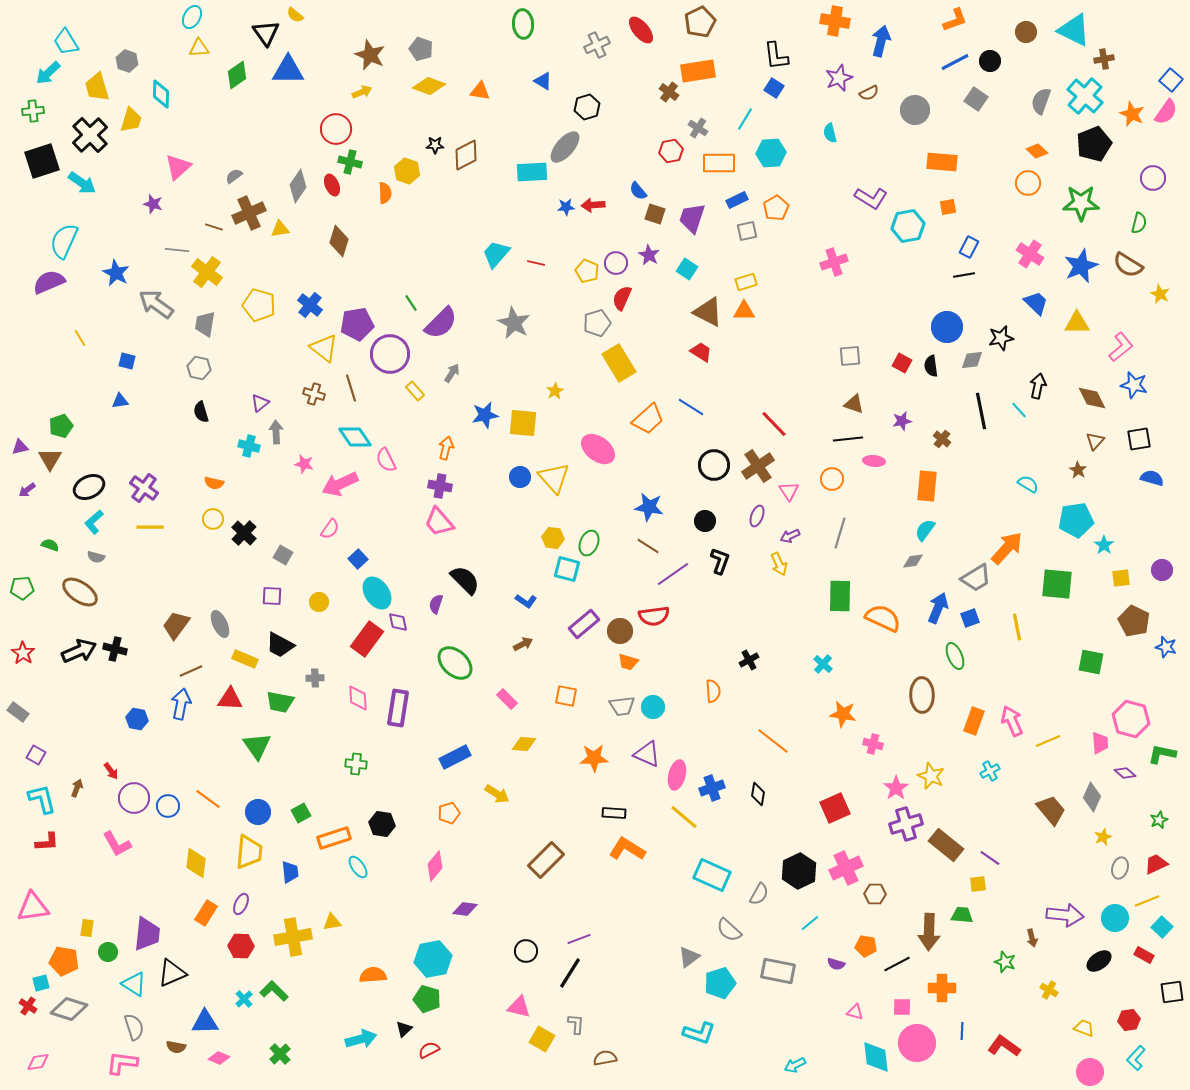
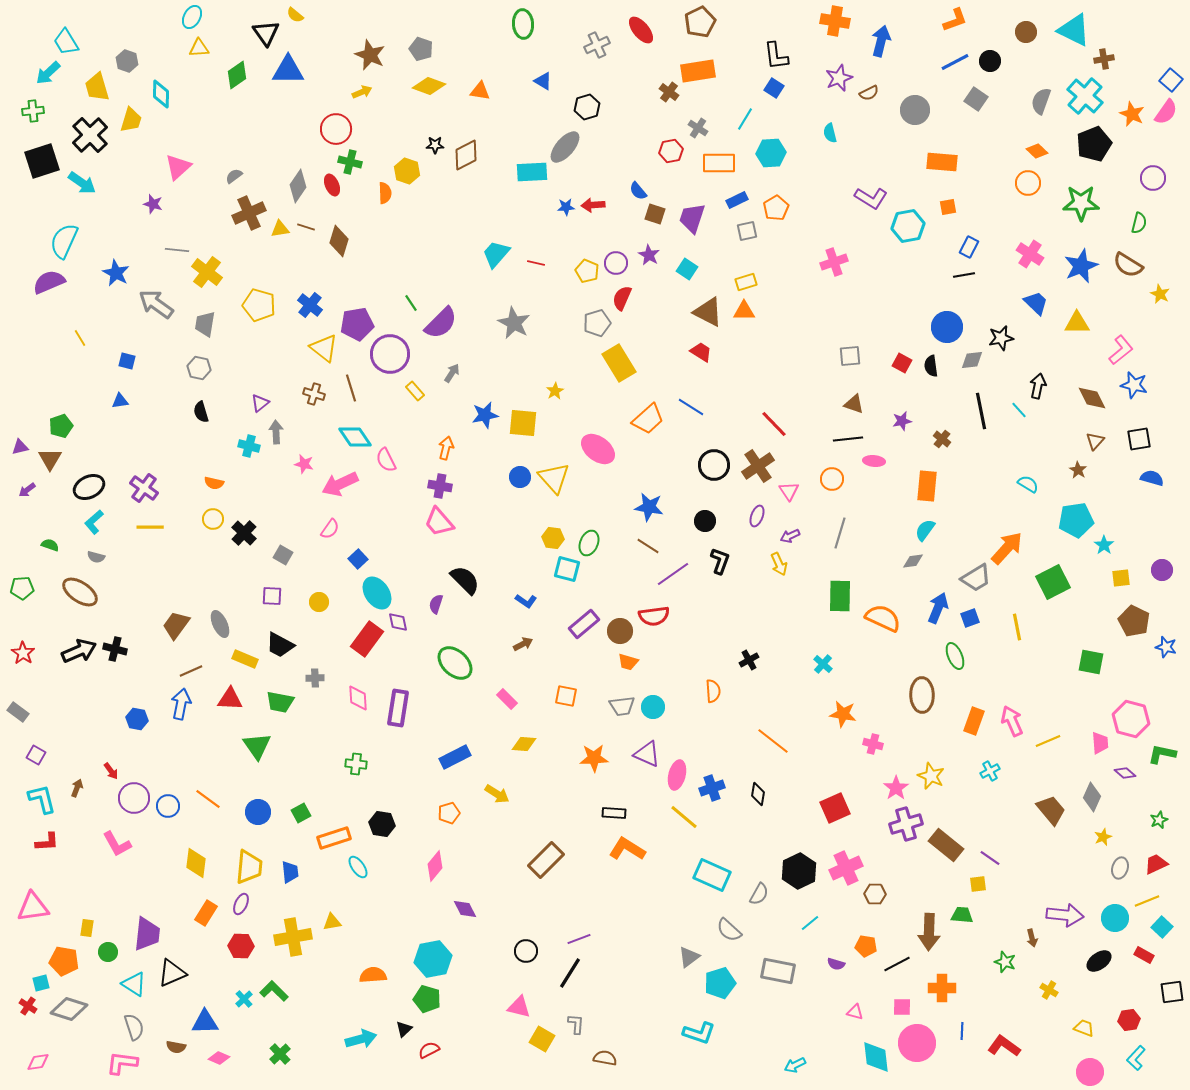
brown line at (214, 227): moved 92 px right
pink L-shape at (1121, 347): moved 3 px down
green square at (1057, 584): moved 4 px left, 2 px up; rotated 32 degrees counterclockwise
yellow trapezoid at (249, 852): moved 15 px down
purple diamond at (465, 909): rotated 55 degrees clockwise
brown semicircle at (605, 1058): rotated 20 degrees clockwise
